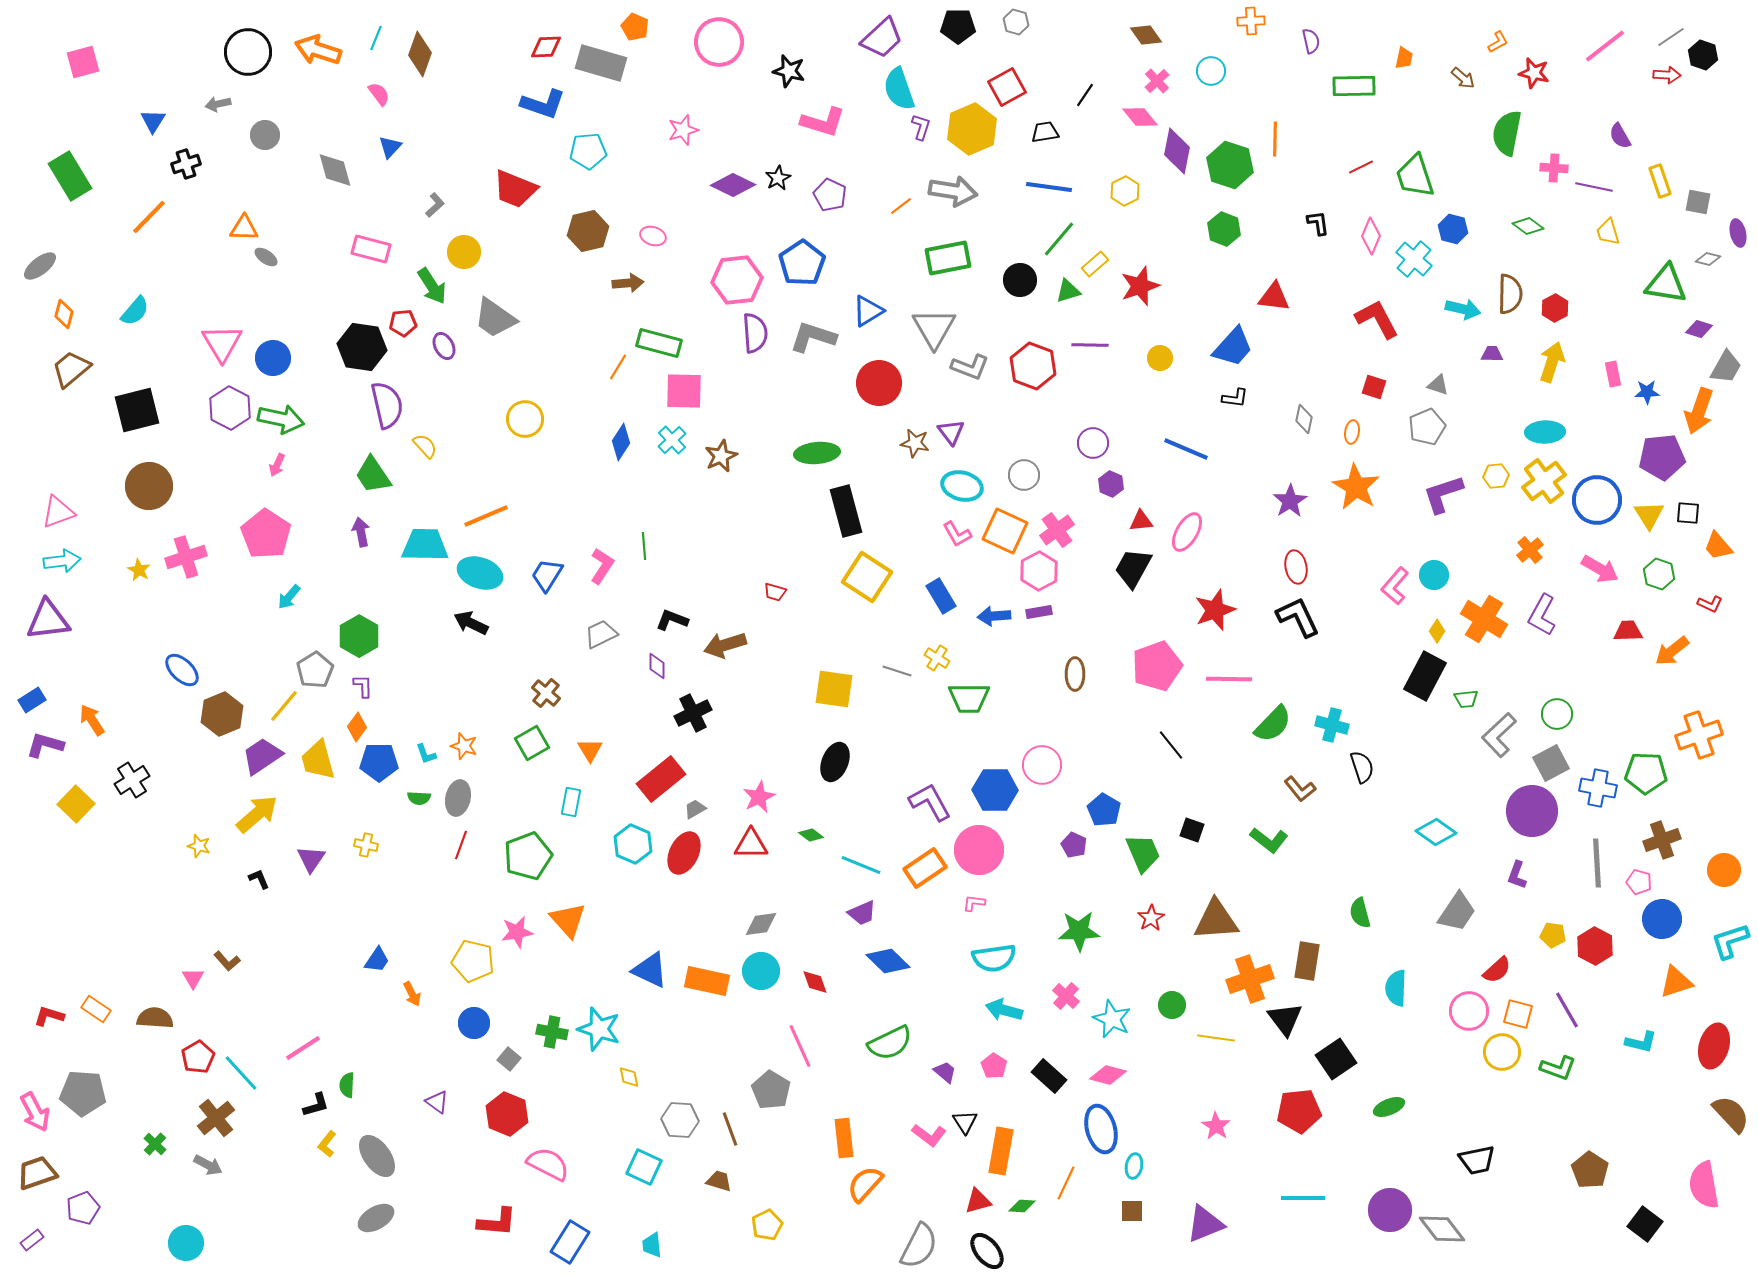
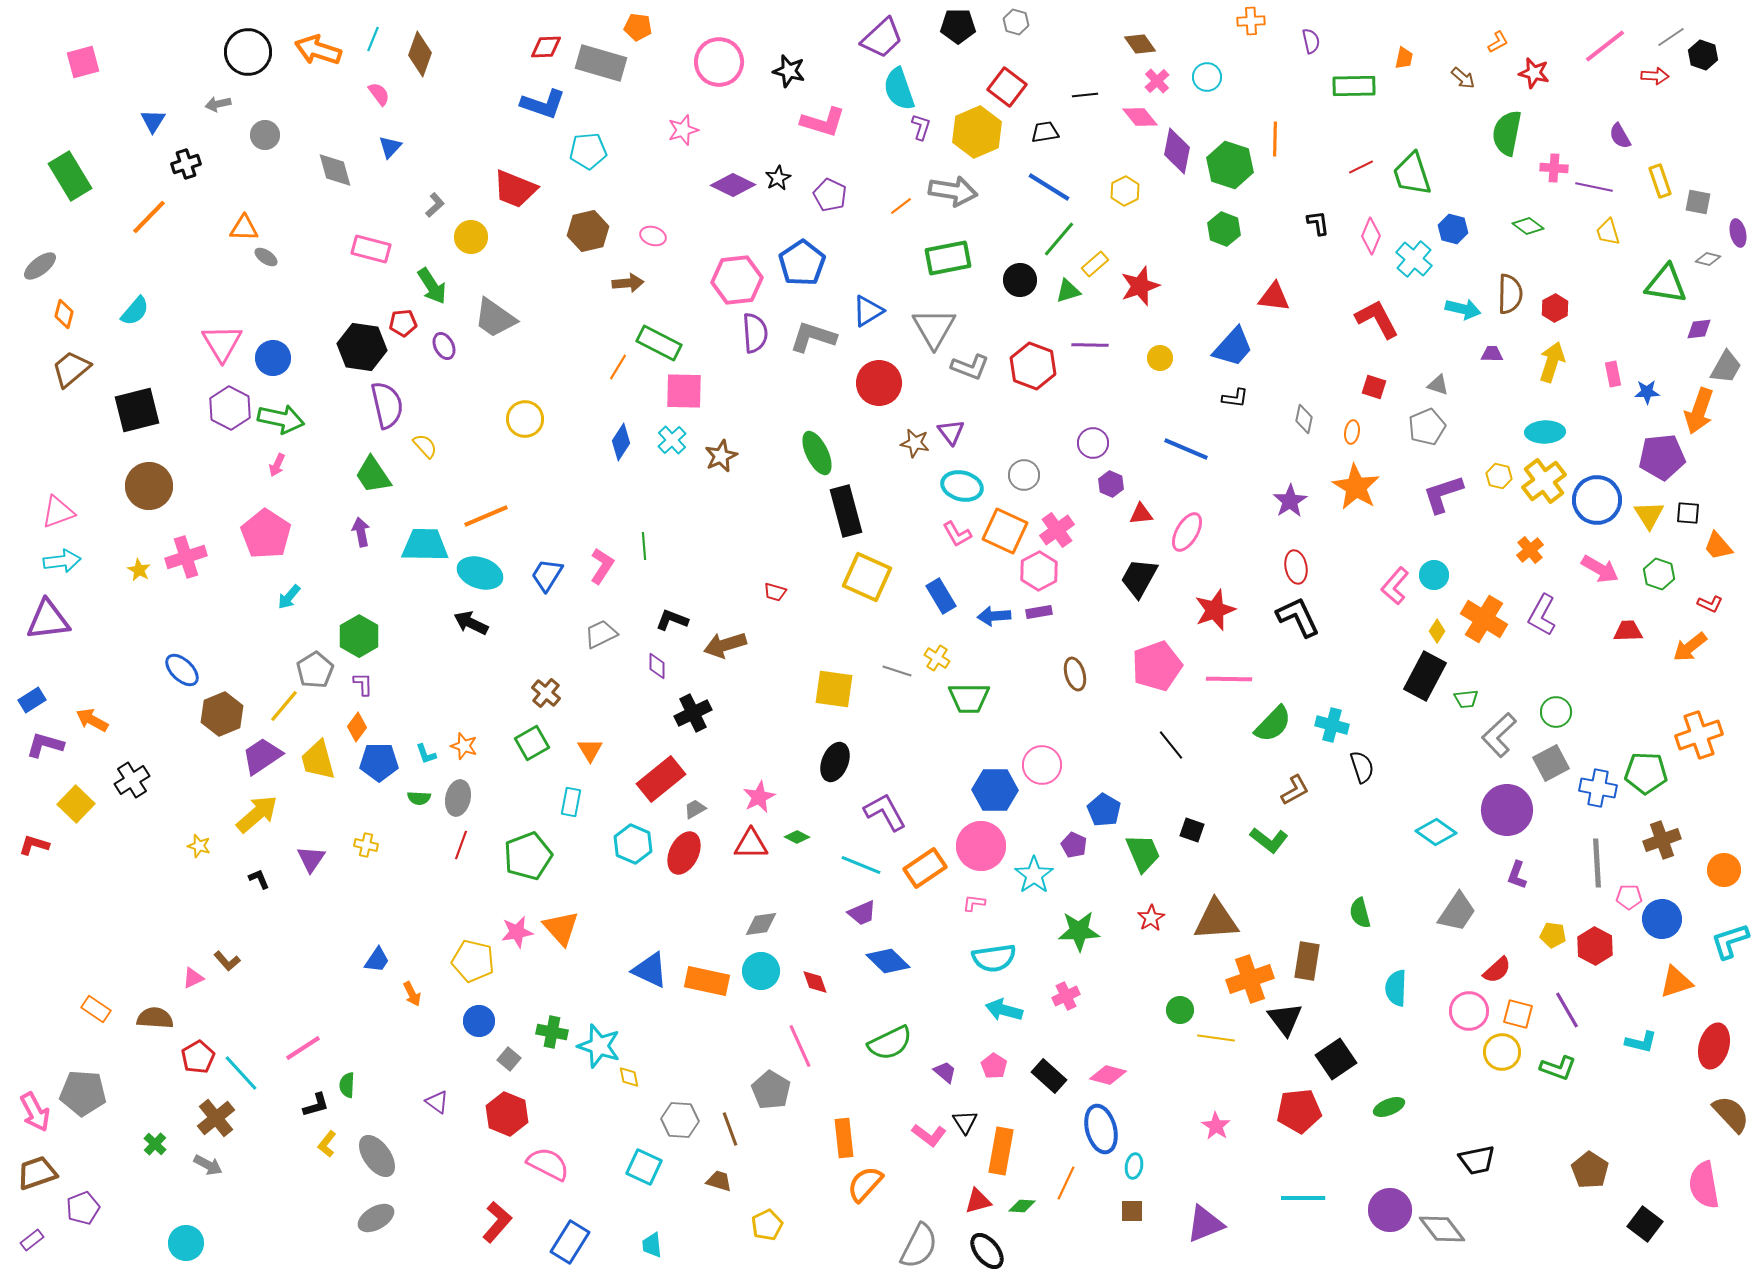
orange pentagon at (635, 27): moved 3 px right; rotated 16 degrees counterclockwise
brown diamond at (1146, 35): moved 6 px left, 9 px down
cyan line at (376, 38): moved 3 px left, 1 px down
pink circle at (719, 42): moved 20 px down
cyan circle at (1211, 71): moved 4 px left, 6 px down
red arrow at (1667, 75): moved 12 px left, 1 px down
red square at (1007, 87): rotated 24 degrees counterclockwise
black line at (1085, 95): rotated 50 degrees clockwise
yellow hexagon at (972, 129): moved 5 px right, 3 px down
green trapezoid at (1415, 176): moved 3 px left, 2 px up
blue line at (1049, 187): rotated 24 degrees clockwise
yellow circle at (464, 252): moved 7 px right, 15 px up
purple diamond at (1699, 329): rotated 24 degrees counterclockwise
green rectangle at (659, 343): rotated 12 degrees clockwise
green ellipse at (817, 453): rotated 69 degrees clockwise
yellow hexagon at (1496, 476): moved 3 px right; rotated 20 degrees clockwise
red triangle at (1141, 521): moved 7 px up
black trapezoid at (1133, 568): moved 6 px right, 10 px down
yellow square at (867, 577): rotated 9 degrees counterclockwise
orange arrow at (1672, 651): moved 18 px right, 4 px up
brown ellipse at (1075, 674): rotated 16 degrees counterclockwise
purple L-shape at (363, 686): moved 2 px up
green circle at (1557, 714): moved 1 px left, 2 px up
orange arrow at (92, 720): rotated 28 degrees counterclockwise
brown L-shape at (1300, 789): moved 5 px left, 1 px down; rotated 80 degrees counterclockwise
purple L-shape at (930, 802): moved 45 px left, 10 px down
purple circle at (1532, 811): moved 25 px left, 1 px up
green diamond at (811, 835): moved 14 px left, 2 px down; rotated 10 degrees counterclockwise
pink circle at (979, 850): moved 2 px right, 4 px up
pink pentagon at (1639, 882): moved 10 px left, 15 px down; rotated 15 degrees counterclockwise
orange triangle at (568, 920): moved 7 px left, 8 px down
pink triangle at (193, 978): rotated 35 degrees clockwise
pink cross at (1066, 996): rotated 24 degrees clockwise
green circle at (1172, 1005): moved 8 px right, 5 px down
red L-shape at (49, 1016): moved 15 px left, 171 px up
cyan star at (1112, 1019): moved 78 px left, 144 px up; rotated 12 degrees clockwise
blue circle at (474, 1023): moved 5 px right, 2 px up
cyan star at (599, 1029): moved 17 px down
red L-shape at (497, 1222): rotated 54 degrees counterclockwise
